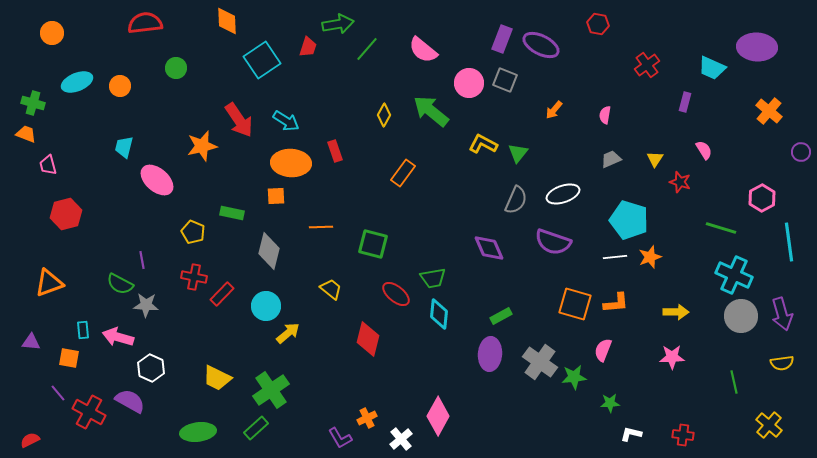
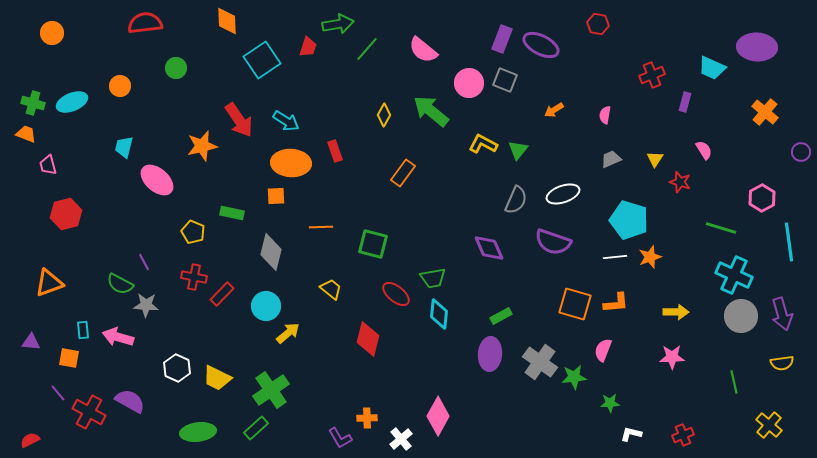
red cross at (647, 65): moved 5 px right, 10 px down; rotated 15 degrees clockwise
cyan ellipse at (77, 82): moved 5 px left, 20 px down
orange arrow at (554, 110): rotated 18 degrees clockwise
orange cross at (769, 111): moved 4 px left, 1 px down
green triangle at (518, 153): moved 3 px up
gray diamond at (269, 251): moved 2 px right, 1 px down
purple line at (142, 260): moved 2 px right, 2 px down; rotated 18 degrees counterclockwise
white hexagon at (151, 368): moved 26 px right
orange cross at (367, 418): rotated 24 degrees clockwise
red cross at (683, 435): rotated 30 degrees counterclockwise
